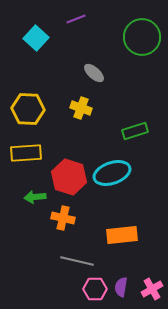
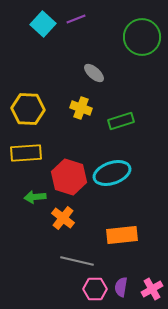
cyan square: moved 7 px right, 14 px up
green rectangle: moved 14 px left, 10 px up
orange cross: rotated 25 degrees clockwise
